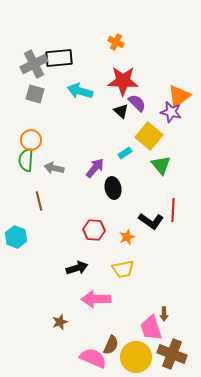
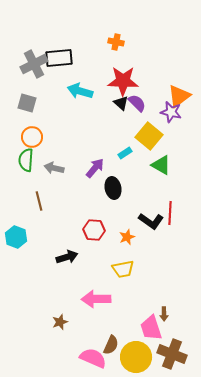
orange cross: rotated 14 degrees counterclockwise
gray square: moved 8 px left, 9 px down
black triangle: moved 8 px up
orange circle: moved 1 px right, 3 px up
green triangle: rotated 20 degrees counterclockwise
red line: moved 3 px left, 3 px down
black arrow: moved 10 px left, 11 px up
